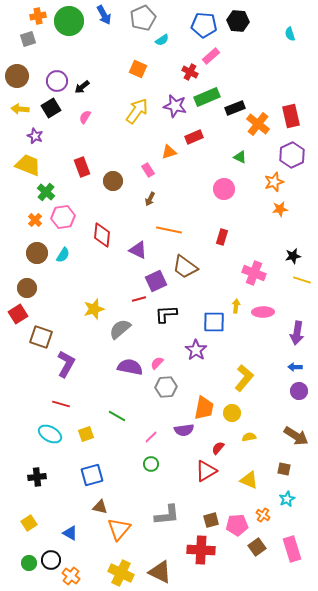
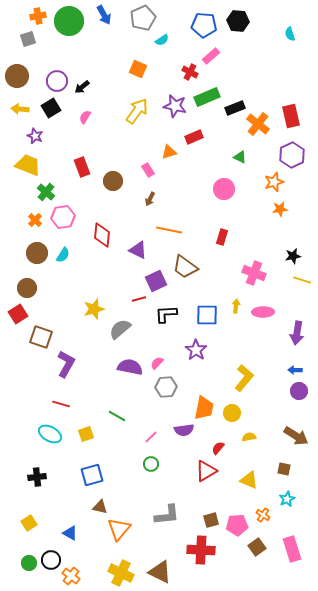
blue square at (214, 322): moved 7 px left, 7 px up
blue arrow at (295, 367): moved 3 px down
